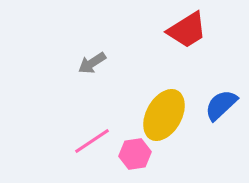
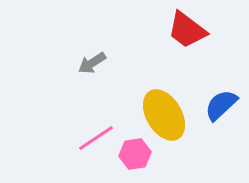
red trapezoid: rotated 69 degrees clockwise
yellow ellipse: rotated 60 degrees counterclockwise
pink line: moved 4 px right, 3 px up
